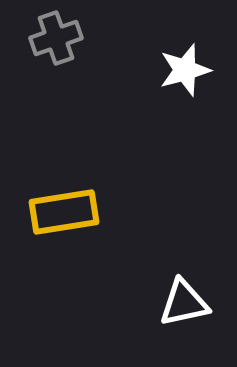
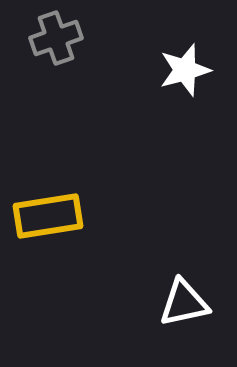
yellow rectangle: moved 16 px left, 4 px down
